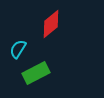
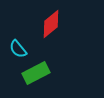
cyan semicircle: rotated 72 degrees counterclockwise
